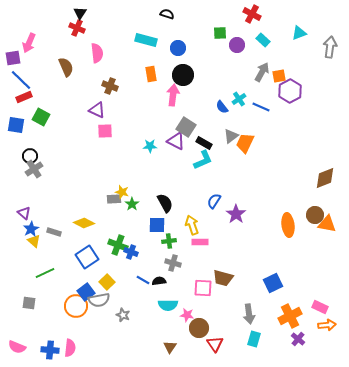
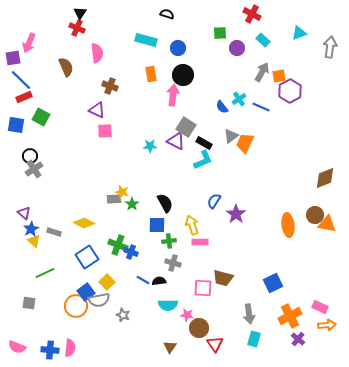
purple circle at (237, 45): moved 3 px down
